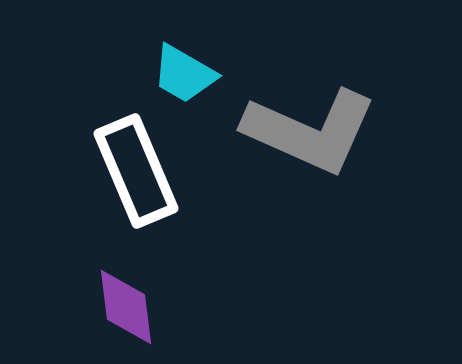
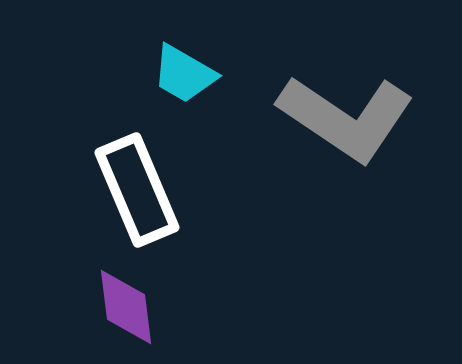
gray L-shape: moved 36 px right, 13 px up; rotated 10 degrees clockwise
white rectangle: moved 1 px right, 19 px down
